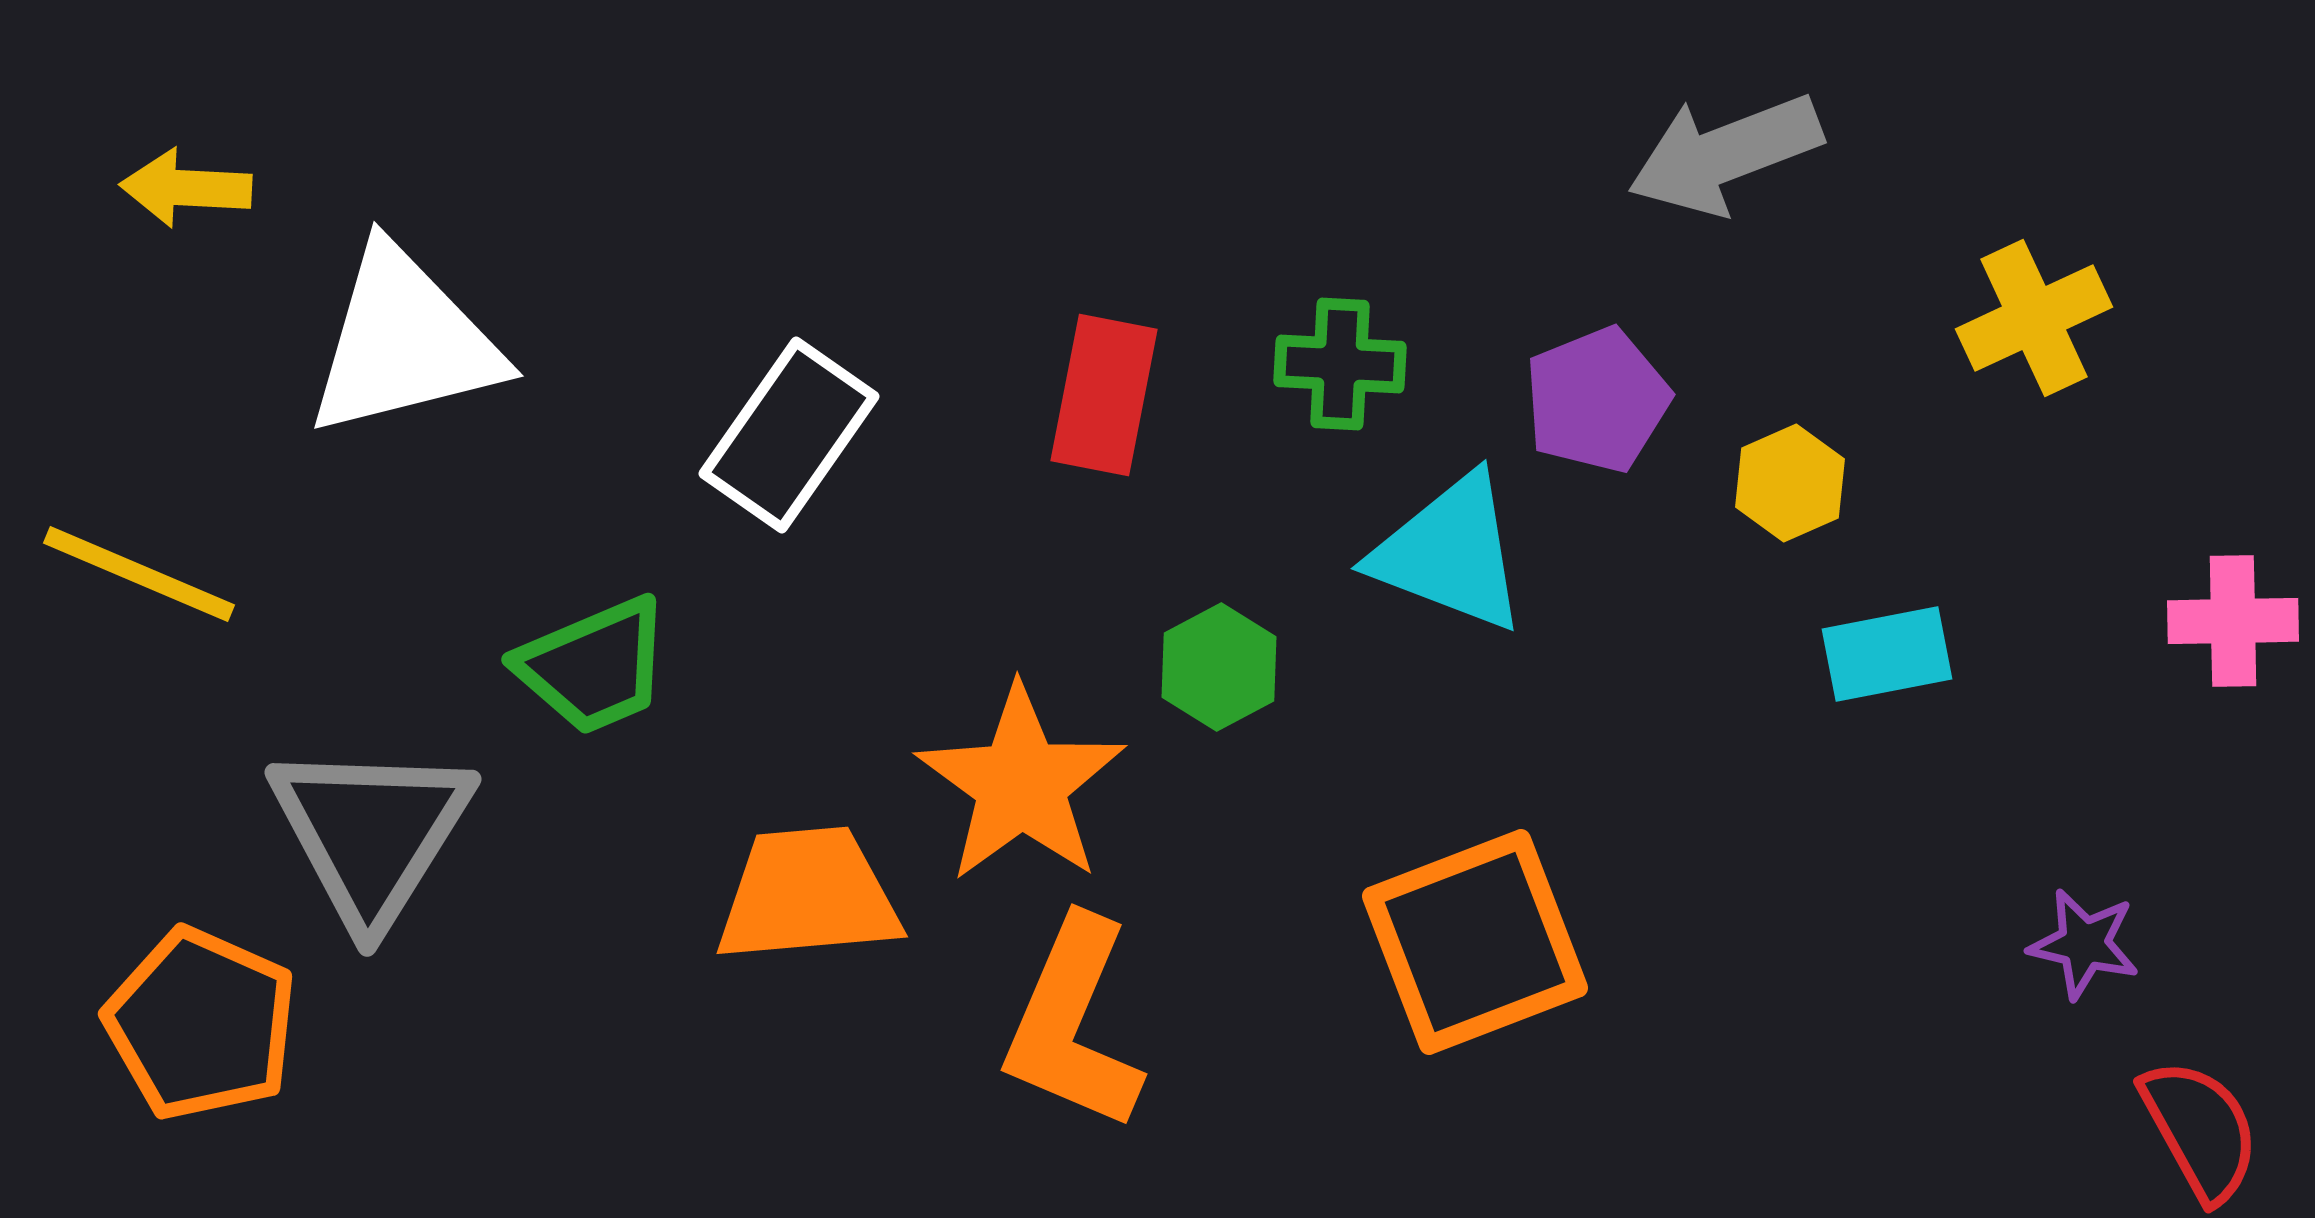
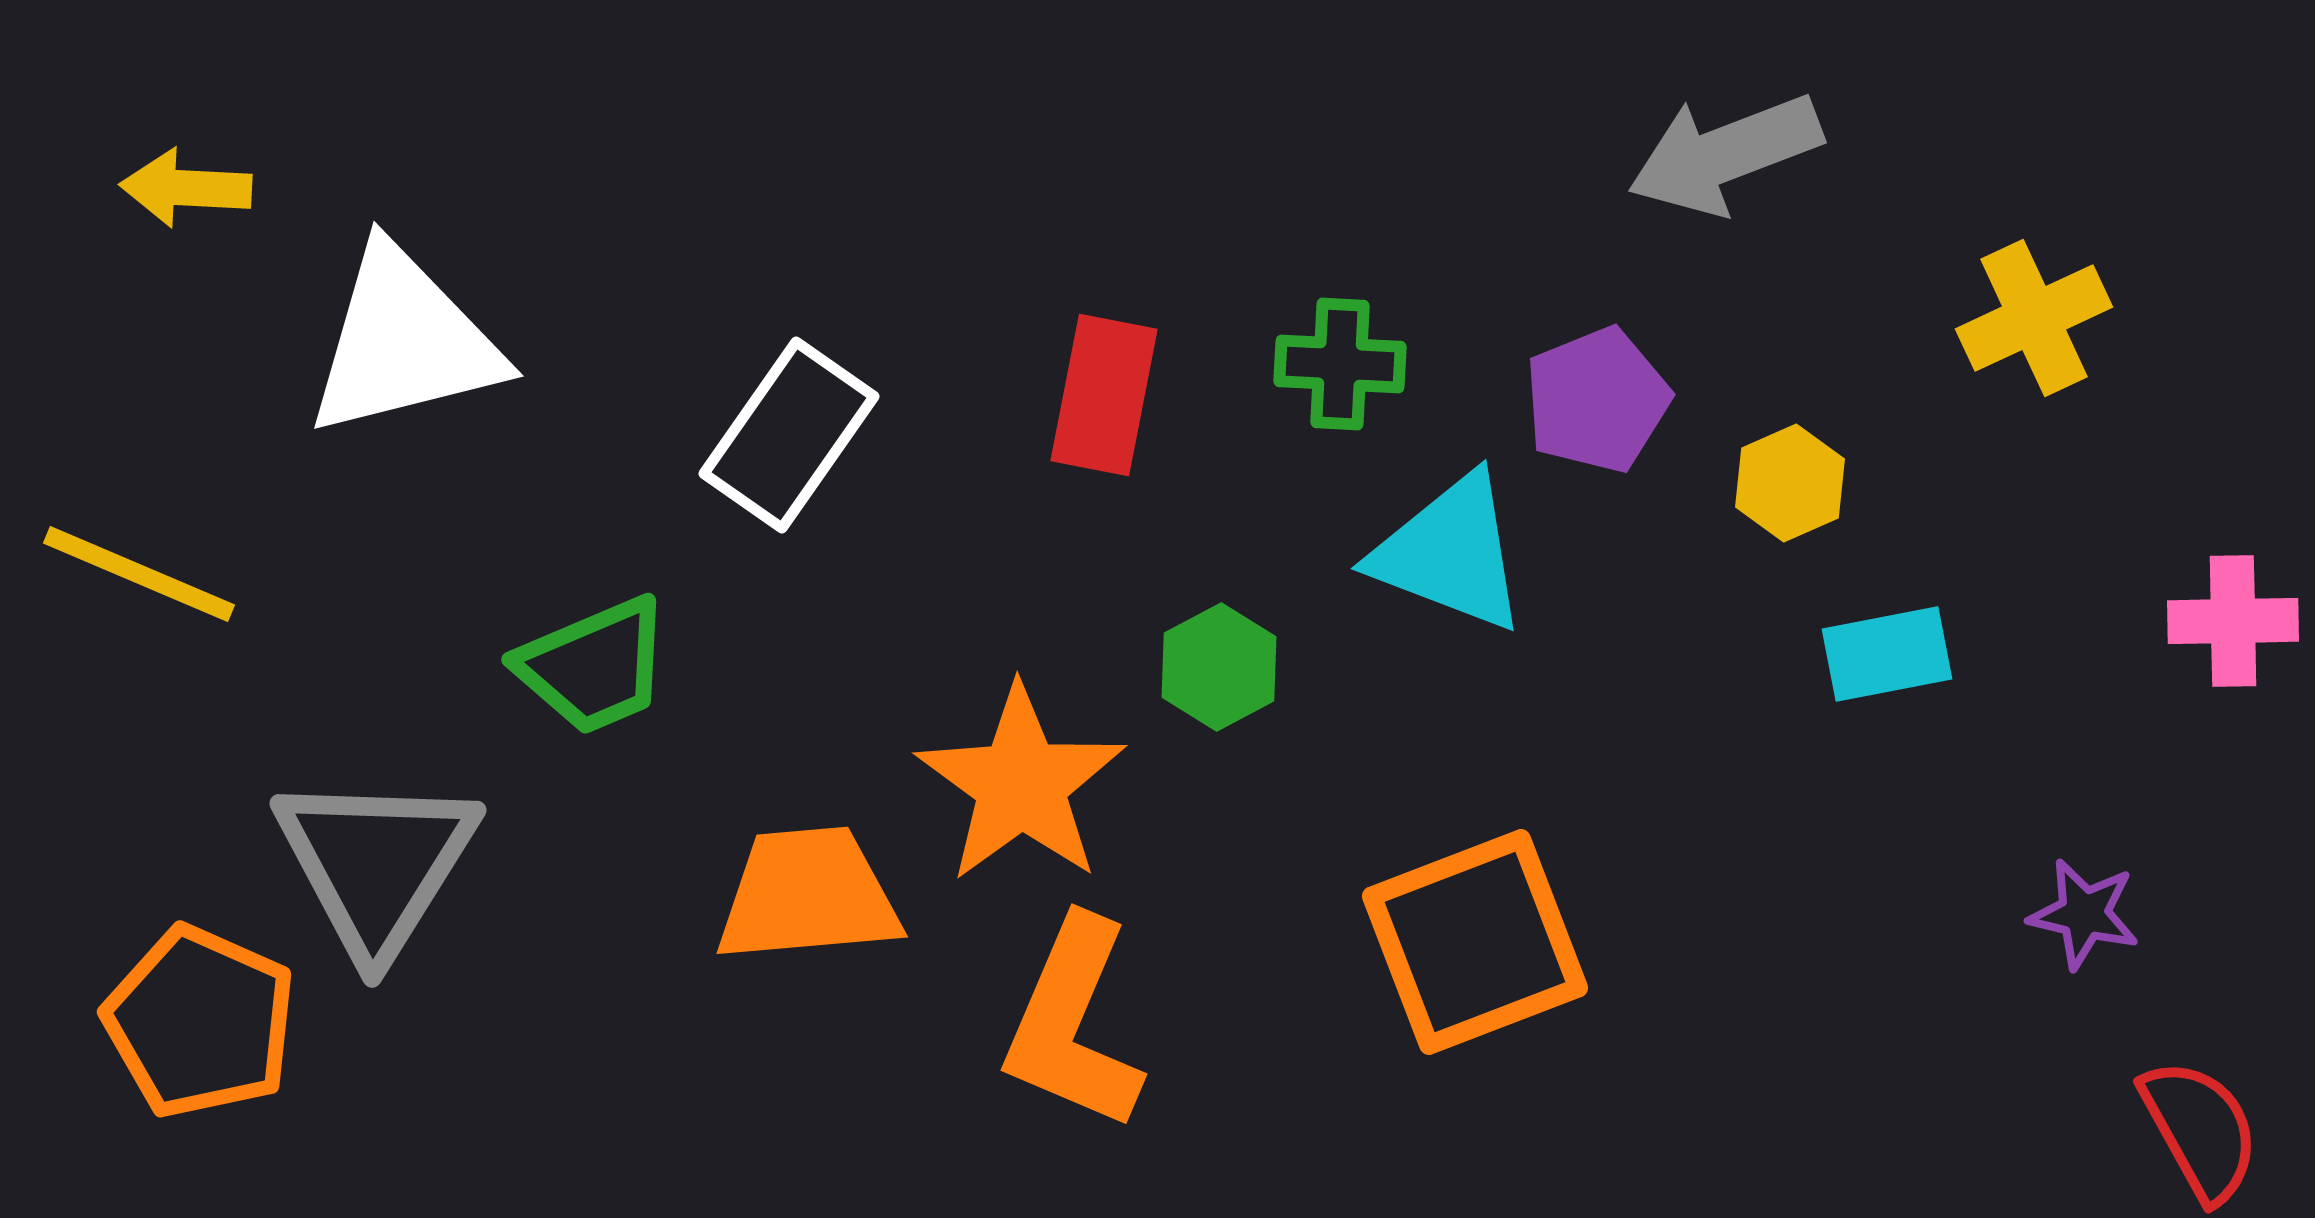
gray triangle: moved 5 px right, 31 px down
purple star: moved 30 px up
orange pentagon: moved 1 px left, 2 px up
